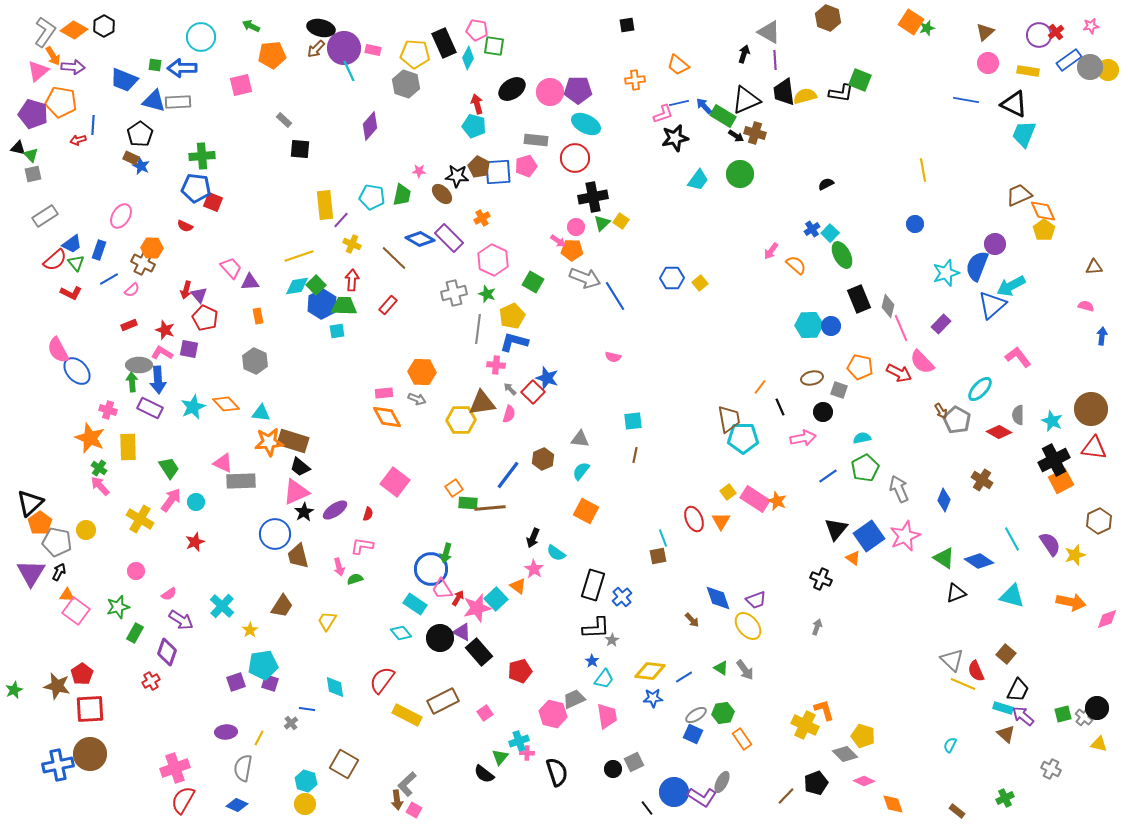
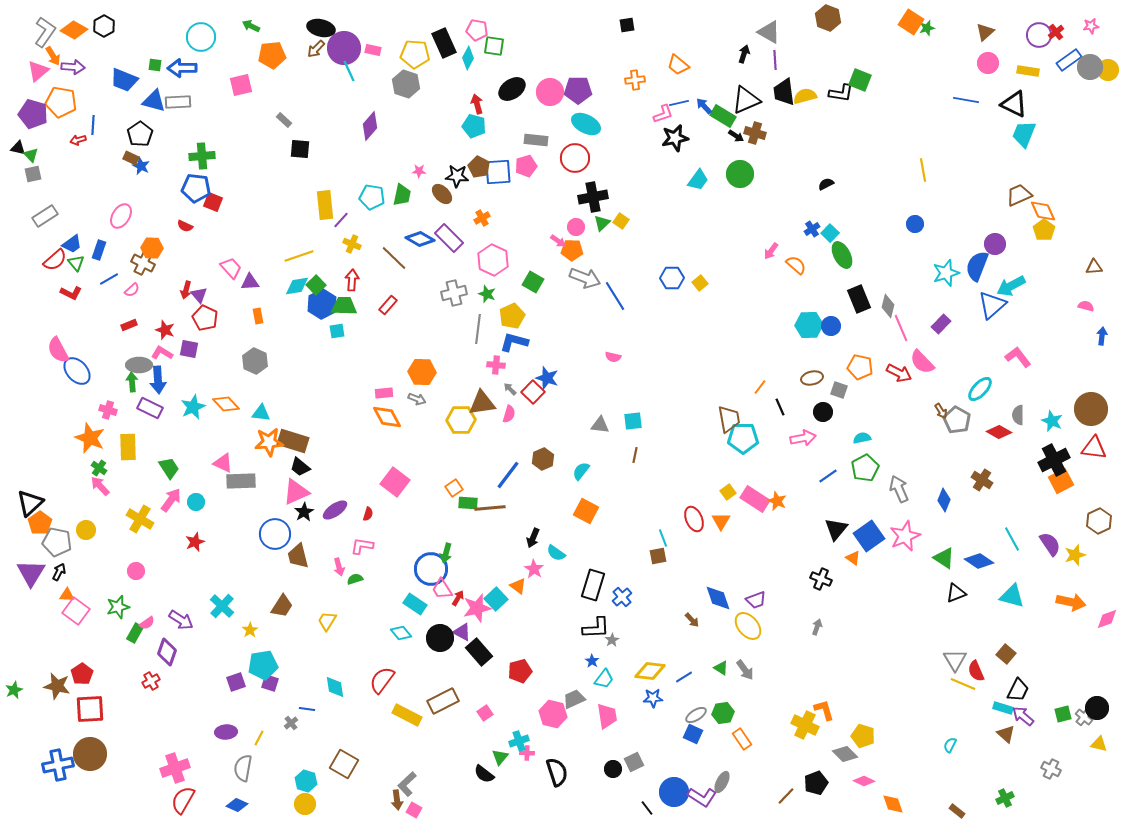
gray triangle at (580, 439): moved 20 px right, 14 px up
pink semicircle at (169, 594): moved 22 px left, 29 px down
gray triangle at (952, 660): moved 3 px right; rotated 15 degrees clockwise
